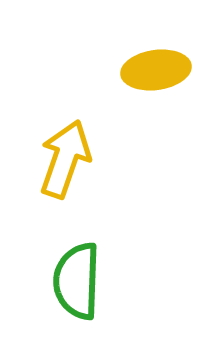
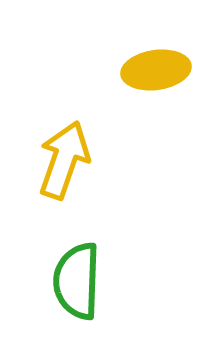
yellow arrow: moved 1 px left, 1 px down
